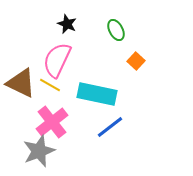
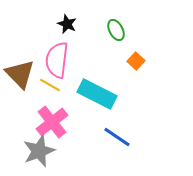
pink semicircle: rotated 18 degrees counterclockwise
brown triangle: moved 1 px left, 9 px up; rotated 20 degrees clockwise
cyan rectangle: rotated 15 degrees clockwise
blue line: moved 7 px right, 10 px down; rotated 72 degrees clockwise
